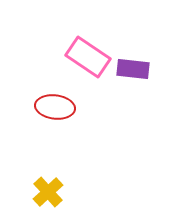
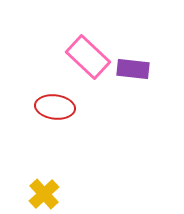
pink rectangle: rotated 9 degrees clockwise
yellow cross: moved 4 px left, 2 px down
